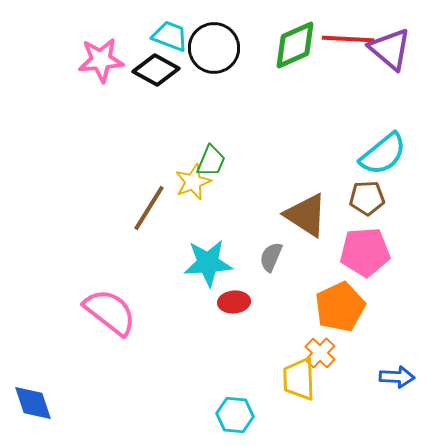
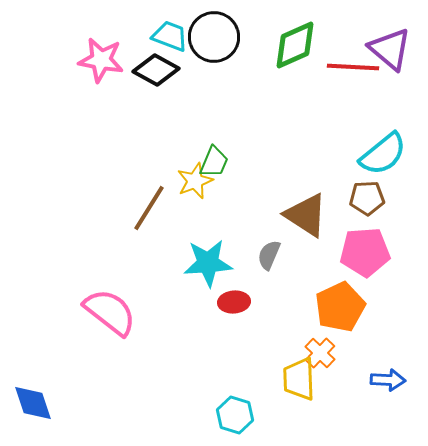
red line: moved 5 px right, 28 px down
black circle: moved 11 px up
pink star: rotated 15 degrees clockwise
green trapezoid: moved 3 px right, 1 px down
yellow star: moved 2 px right, 1 px up
gray semicircle: moved 2 px left, 2 px up
blue arrow: moved 9 px left, 3 px down
cyan hexagon: rotated 12 degrees clockwise
